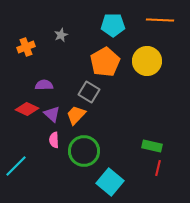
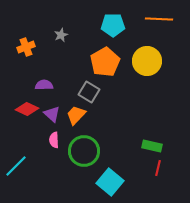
orange line: moved 1 px left, 1 px up
